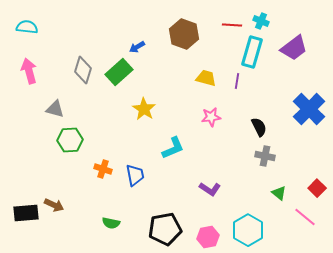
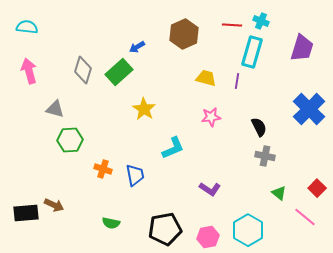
brown hexagon: rotated 16 degrees clockwise
purple trapezoid: moved 8 px right; rotated 36 degrees counterclockwise
